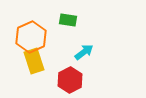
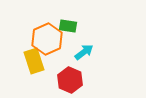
green rectangle: moved 6 px down
orange hexagon: moved 16 px right, 2 px down
red hexagon: rotated 10 degrees counterclockwise
